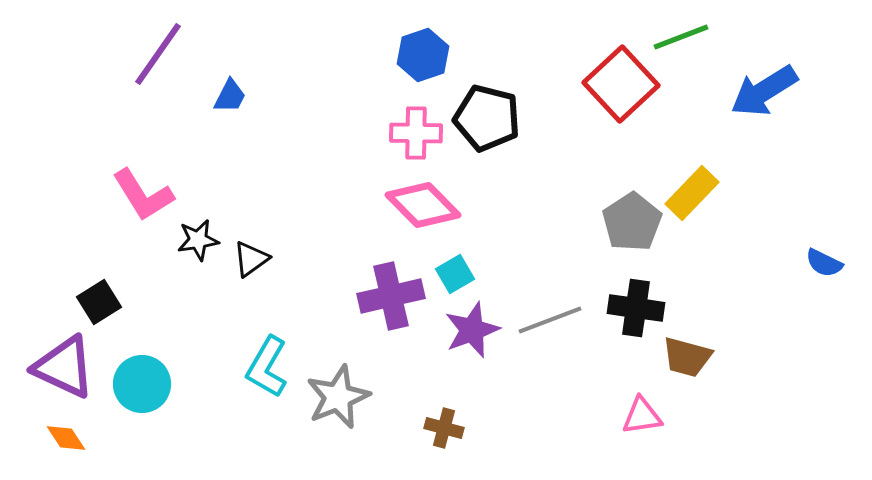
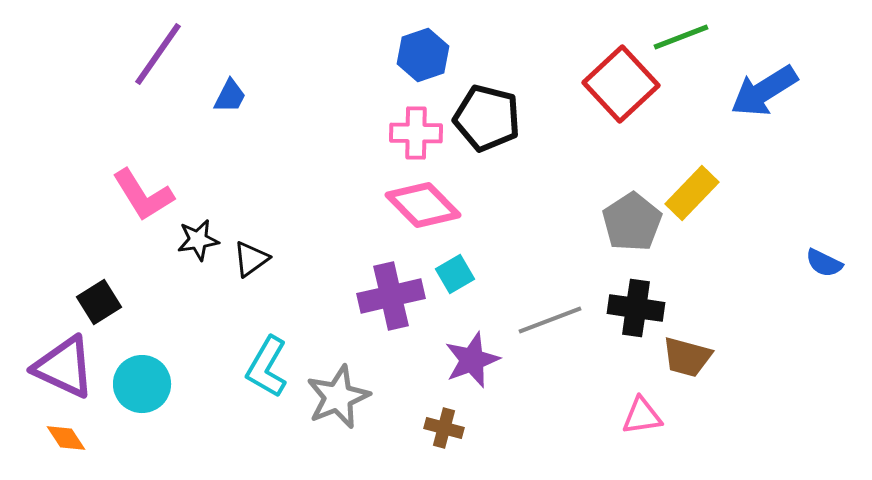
purple star: moved 30 px down
